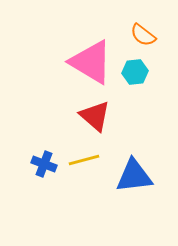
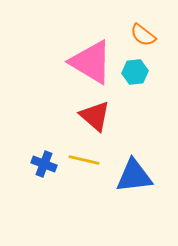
yellow line: rotated 28 degrees clockwise
